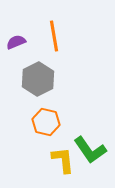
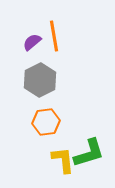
purple semicircle: moved 16 px right; rotated 18 degrees counterclockwise
gray hexagon: moved 2 px right, 1 px down
orange hexagon: rotated 20 degrees counterclockwise
green L-shape: moved 1 px left, 3 px down; rotated 72 degrees counterclockwise
